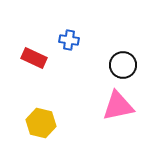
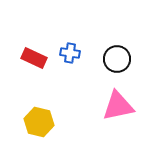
blue cross: moved 1 px right, 13 px down
black circle: moved 6 px left, 6 px up
yellow hexagon: moved 2 px left, 1 px up
